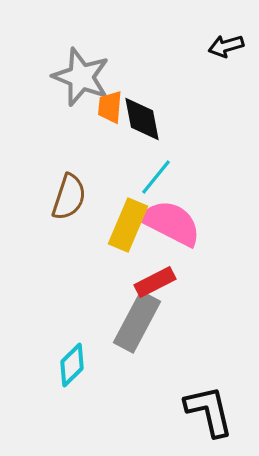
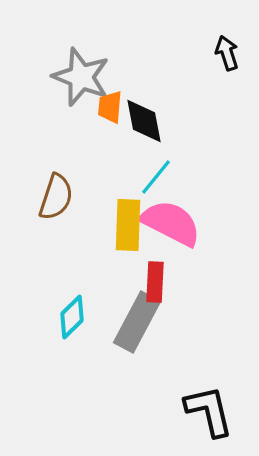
black arrow: moved 1 px right, 7 px down; rotated 88 degrees clockwise
black diamond: moved 2 px right, 2 px down
brown semicircle: moved 13 px left
yellow rectangle: rotated 21 degrees counterclockwise
red rectangle: rotated 60 degrees counterclockwise
cyan diamond: moved 48 px up
